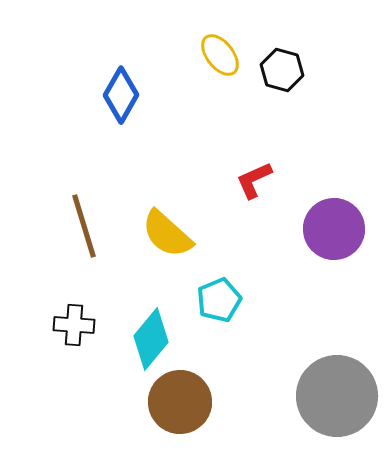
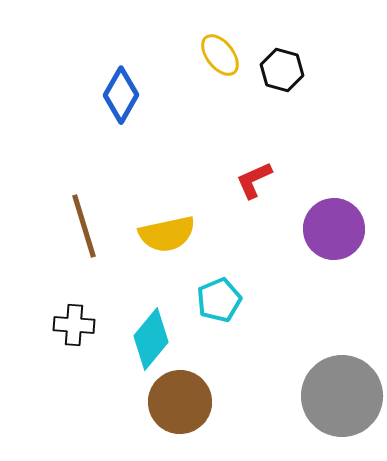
yellow semicircle: rotated 54 degrees counterclockwise
gray circle: moved 5 px right
